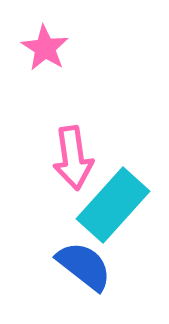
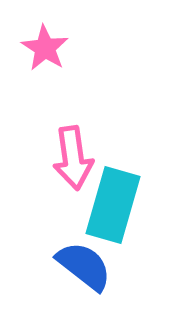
cyan rectangle: rotated 26 degrees counterclockwise
